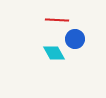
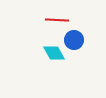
blue circle: moved 1 px left, 1 px down
